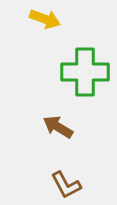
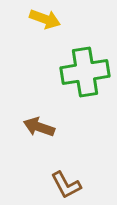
green cross: rotated 9 degrees counterclockwise
brown arrow: moved 19 px left; rotated 12 degrees counterclockwise
